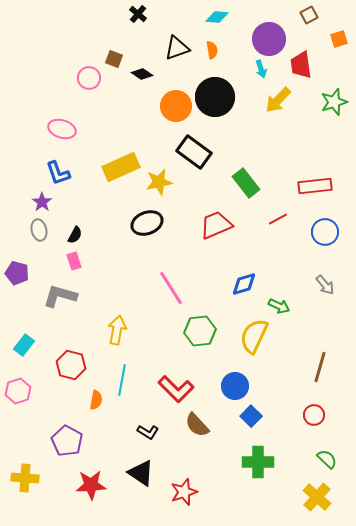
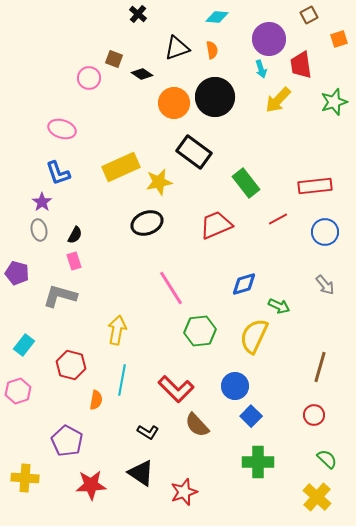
orange circle at (176, 106): moved 2 px left, 3 px up
